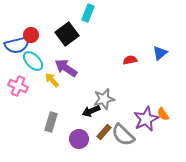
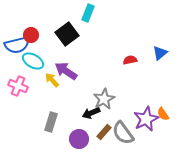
cyan ellipse: rotated 15 degrees counterclockwise
purple arrow: moved 3 px down
gray star: rotated 15 degrees counterclockwise
black arrow: moved 2 px down
gray semicircle: moved 2 px up; rotated 10 degrees clockwise
